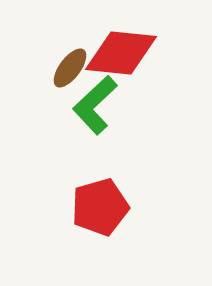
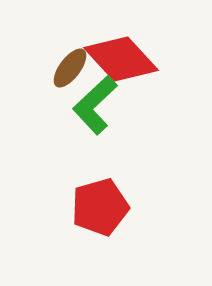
red diamond: moved 6 px down; rotated 42 degrees clockwise
